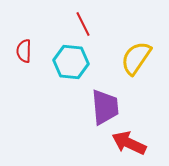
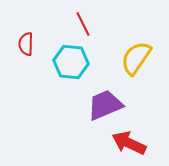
red semicircle: moved 2 px right, 7 px up
purple trapezoid: moved 2 px up; rotated 108 degrees counterclockwise
